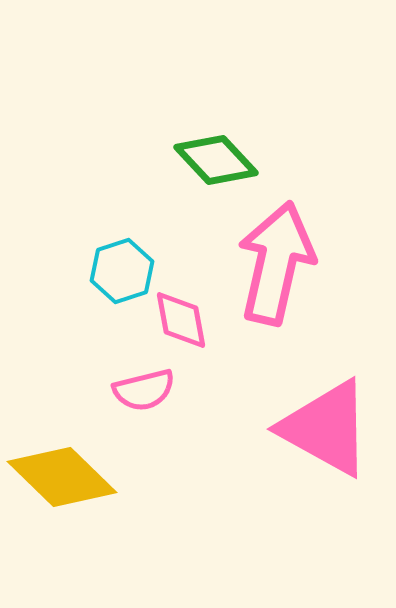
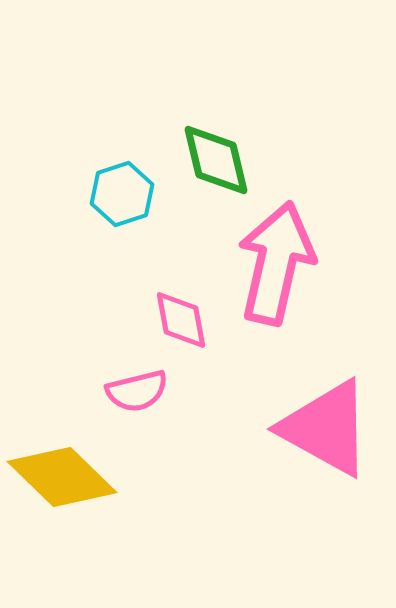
green diamond: rotated 30 degrees clockwise
cyan hexagon: moved 77 px up
pink semicircle: moved 7 px left, 1 px down
